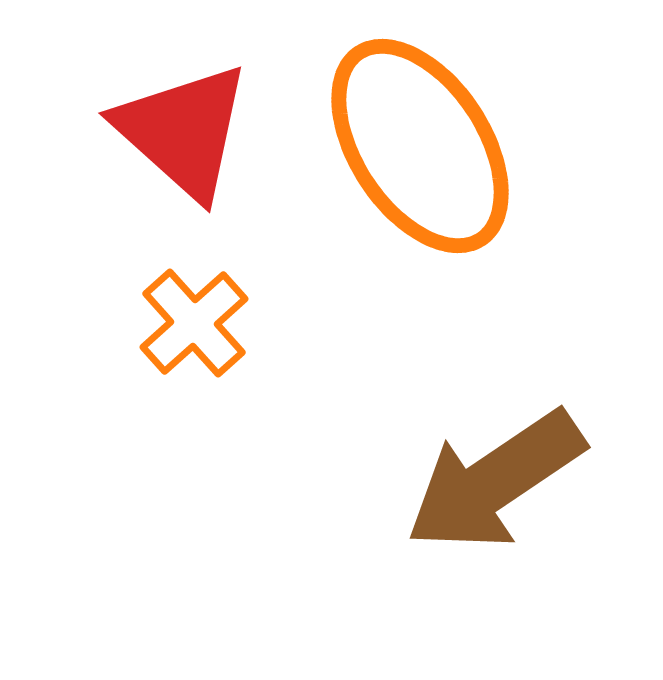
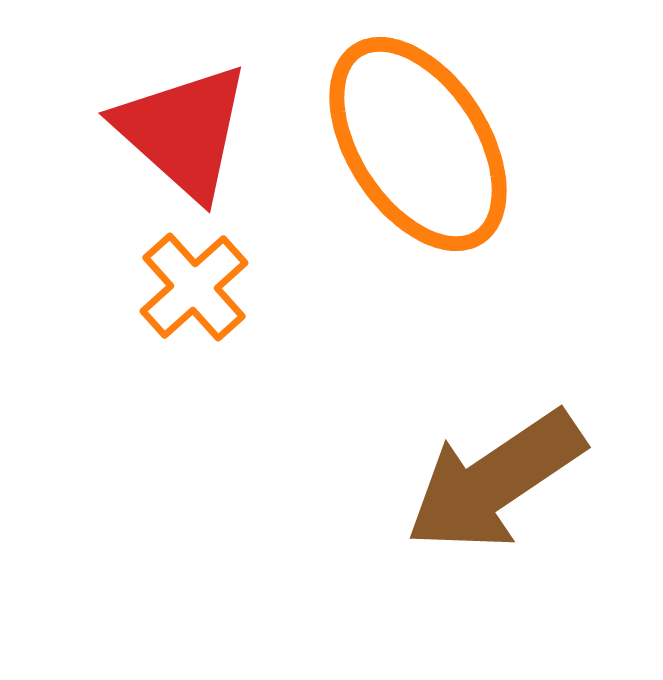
orange ellipse: moved 2 px left, 2 px up
orange cross: moved 36 px up
